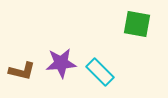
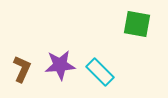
purple star: moved 1 px left, 2 px down
brown L-shape: moved 2 px up; rotated 80 degrees counterclockwise
